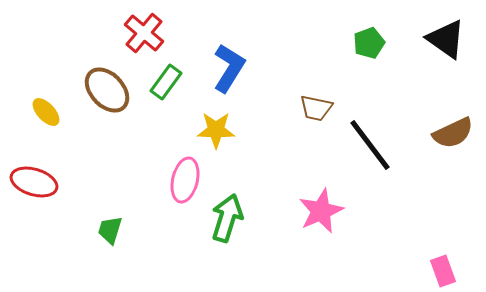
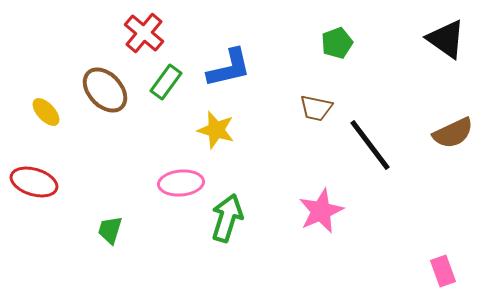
green pentagon: moved 32 px left
blue L-shape: rotated 45 degrees clockwise
brown ellipse: moved 2 px left
yellow star: rotated 15 degrees clockwise
pink ellipse: moved 4 px left, 3 px down; rotated 72 degrees clockwise
